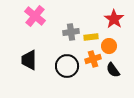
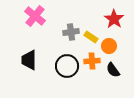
yellow rectangle: rotated 40 degrees clockwise
orange cross: moved 1 px left, 2 px down; rotated 14 degrees clockwise
